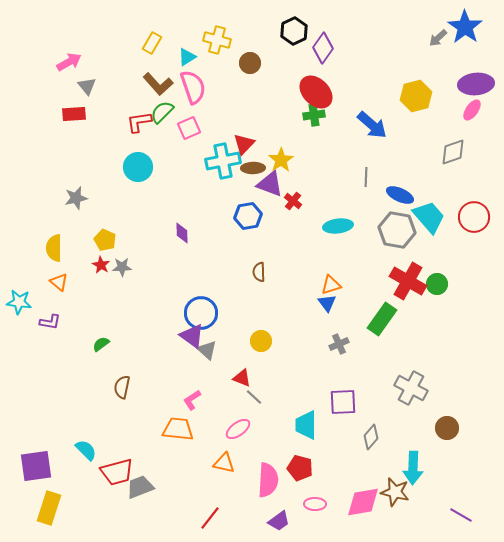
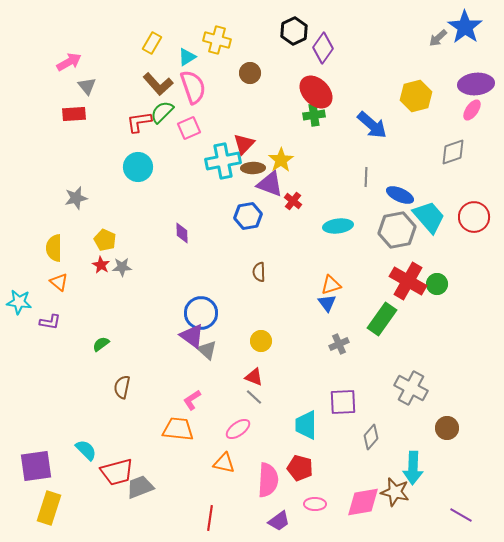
brown circle at (250, 63): moved 10 px down
gray hexagon at (397, 230): rotated 21 degrees counterclockwise
red triangle at (242, 378): moved 12 px right, 1 px up
red line at (210, 518): rotated 30 degrees counterclockwise
